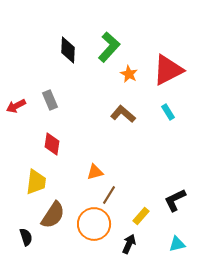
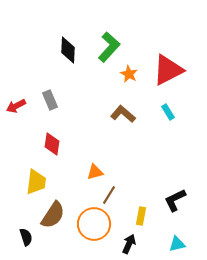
yellow rectangle: rotated 30 degrees counterclockwise
